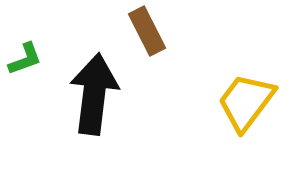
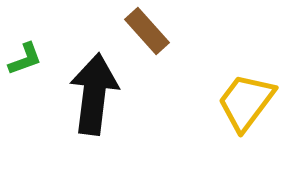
brown rectangle: rotated 15 degrees counterclockwise
